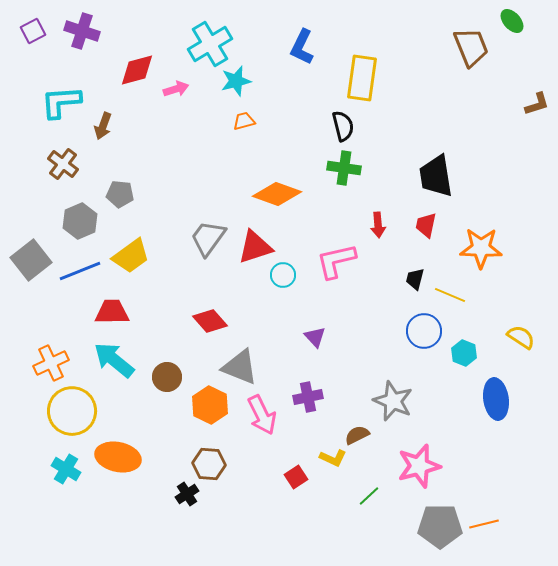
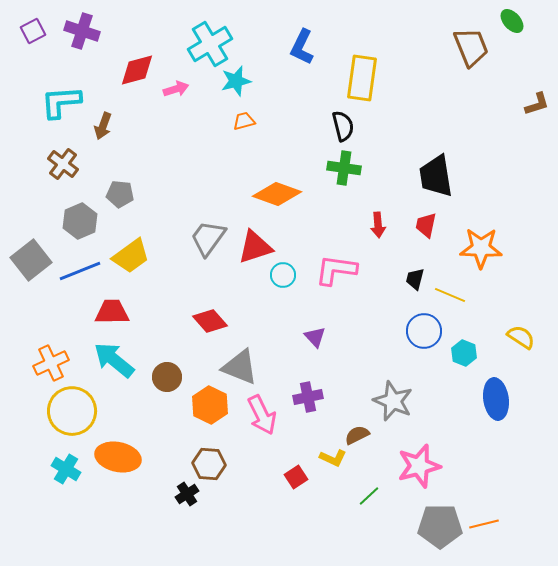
pink L-shape at (336, 261): moved 9 px down; rotated 21 degrees clockwise
